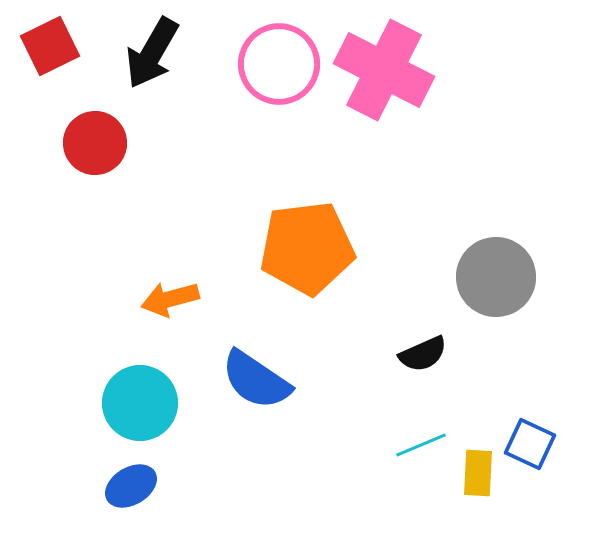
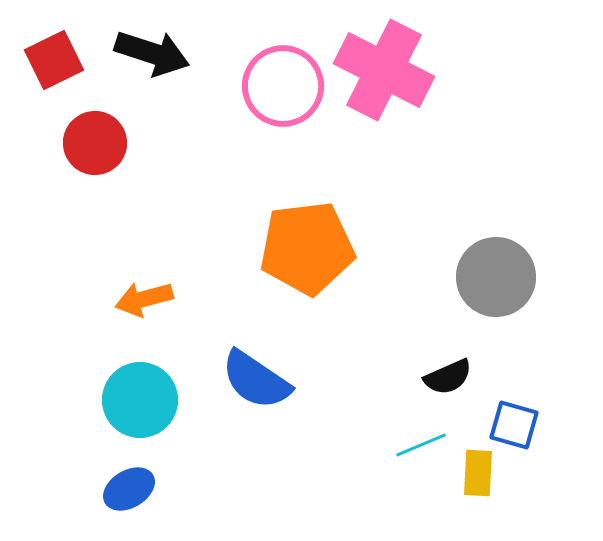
red square: moved 4 px right, 14 px down
black arrow: rotated 102 degrees counterclockwise
pink circle: moved 4 px right, 22 px down
orange arrow: moved 26 px left
black semicircle: moved 25 px right, 23 px down
cyan circle: moved 3 px up
blue square: moved 16 px left, 19 px up; rotated 9 degrees counterclockwise
blue ellipse: moved 2 px left, 3 px down
